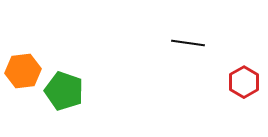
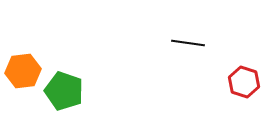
red hexagon: rotated 12 degrees counterclockwise
